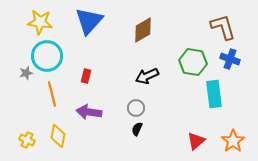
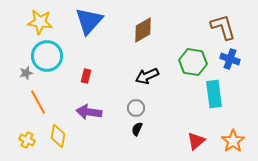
orange line: moved 14 px left, 8 px down; rotated 15 degrees counterclockwise
